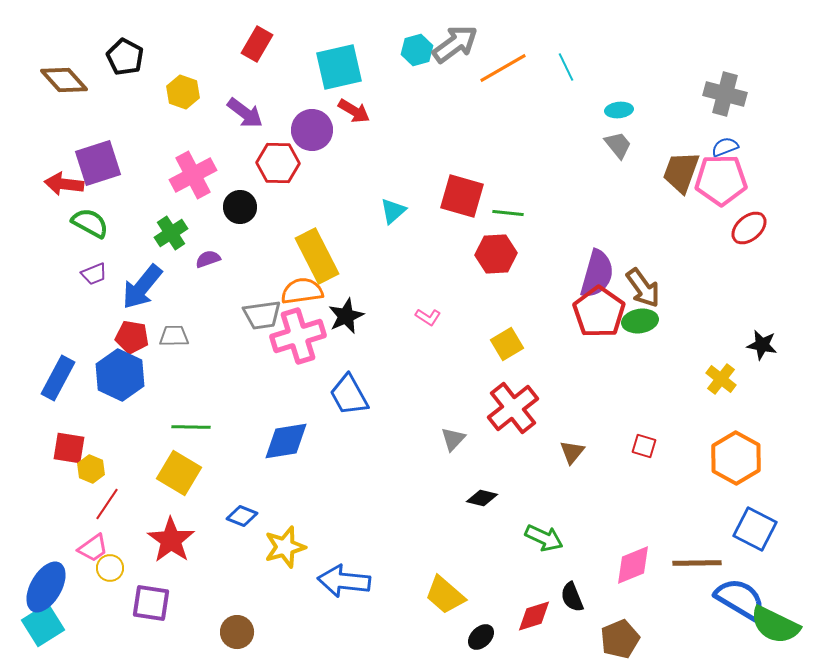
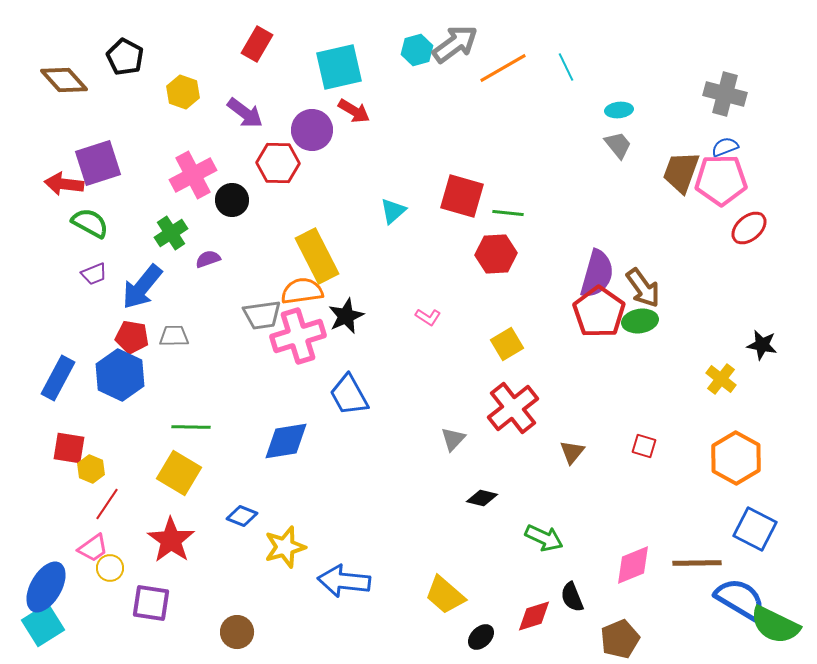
black circle at (240, 207): moved 8 px left, 7 px up
